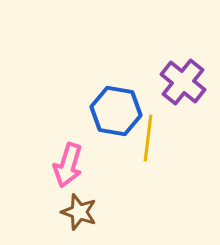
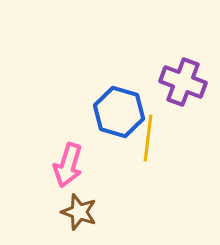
purple cross: rotated 18 degrees counterclockwise
blue hexagon: moved 3 px right, 1 px down; rotated 6 degrees clockwise
